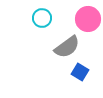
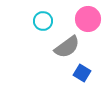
cyan circle: moved 1 px right, 3 px down
blue square: moved 2 px right, 1 px down
